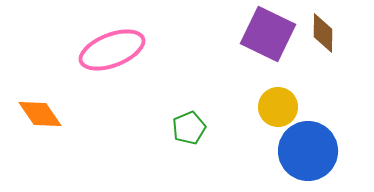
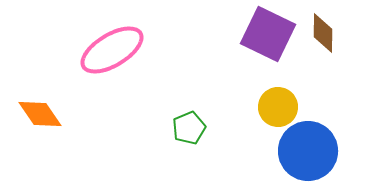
pink ellipse: rotated 10 degrees counterclockwise
